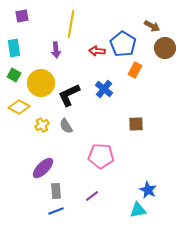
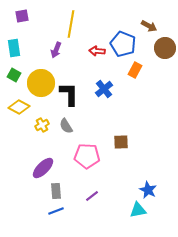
brown arrow: moved 3 px left
blue pentagon: rotated 10 degrees counterclockwise
purple arrow: rotated 28 degrees clockwise
blue cross: rotated 12 degrees clockwise
black L-shape: moved 1 px up; rotated 115 degrees clockwise
brown square: moved 15 px left, 18 px down
pink pentagon: moved 14 px left
